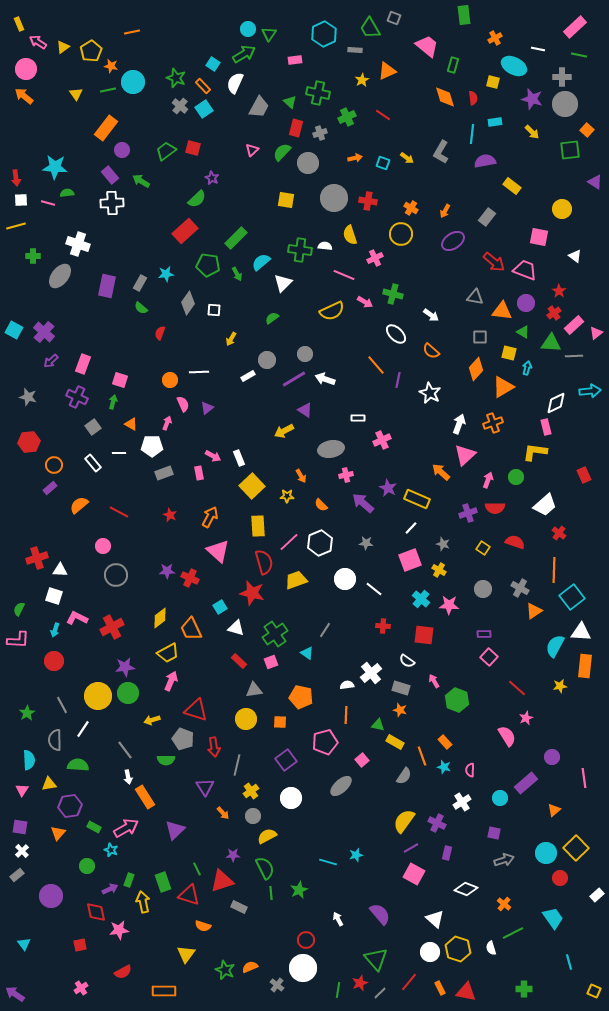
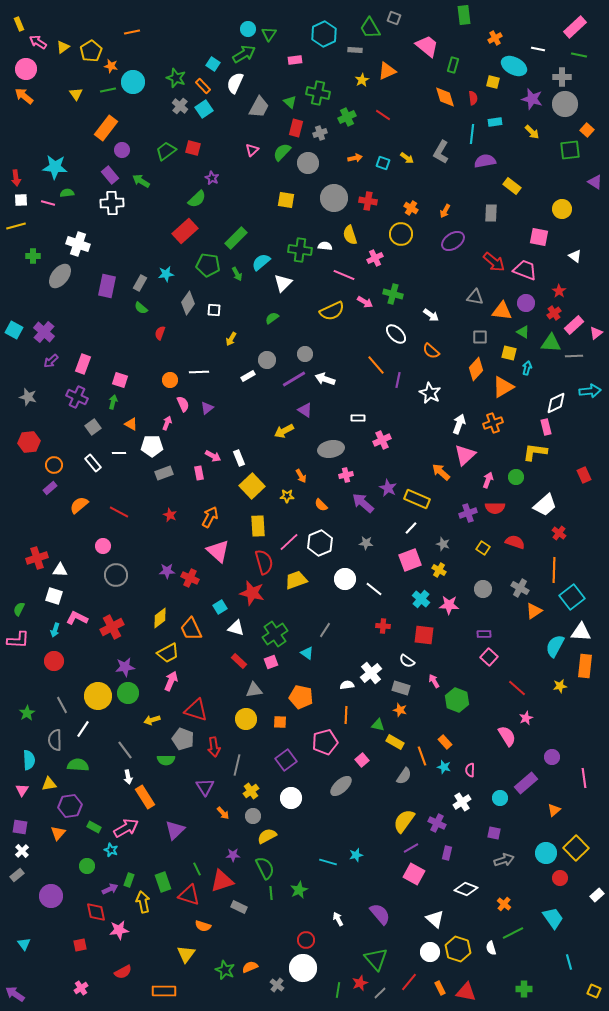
gray rectangle at (487, 217): moved 4 px right, 4 px up; rotated 36 degrees counterclockwise
